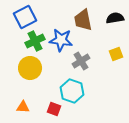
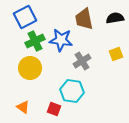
brown trapezoid: moved 1 px right, 1 px up
gray cross: moved 1 px right
cyan hexagon: rotated 10 degrees counterclockwise
orange triangle: rotated 32 degrees clockwise
